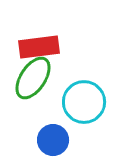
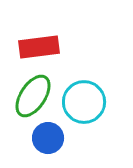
green ellipse: moved 18 px down
blue circle: moved 5 px left, 2 px up
